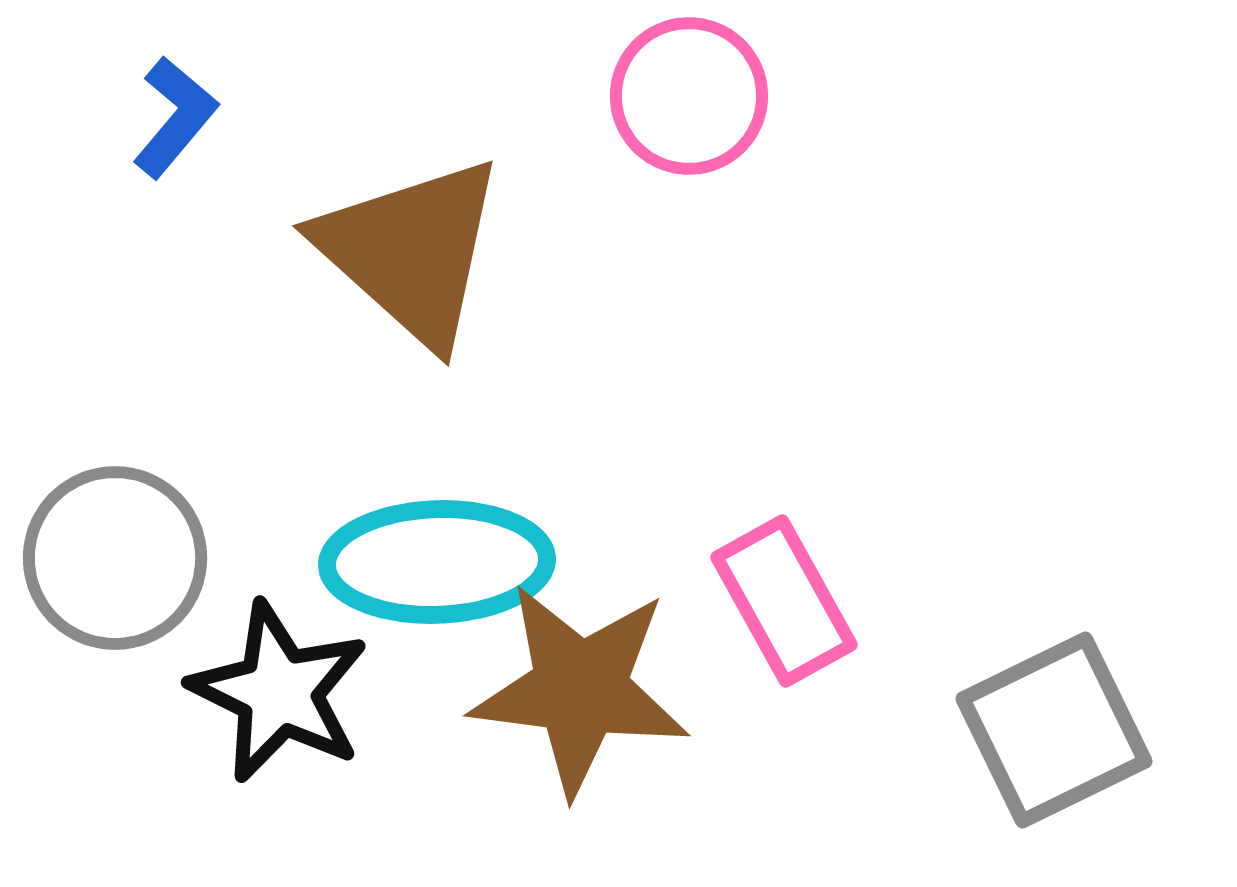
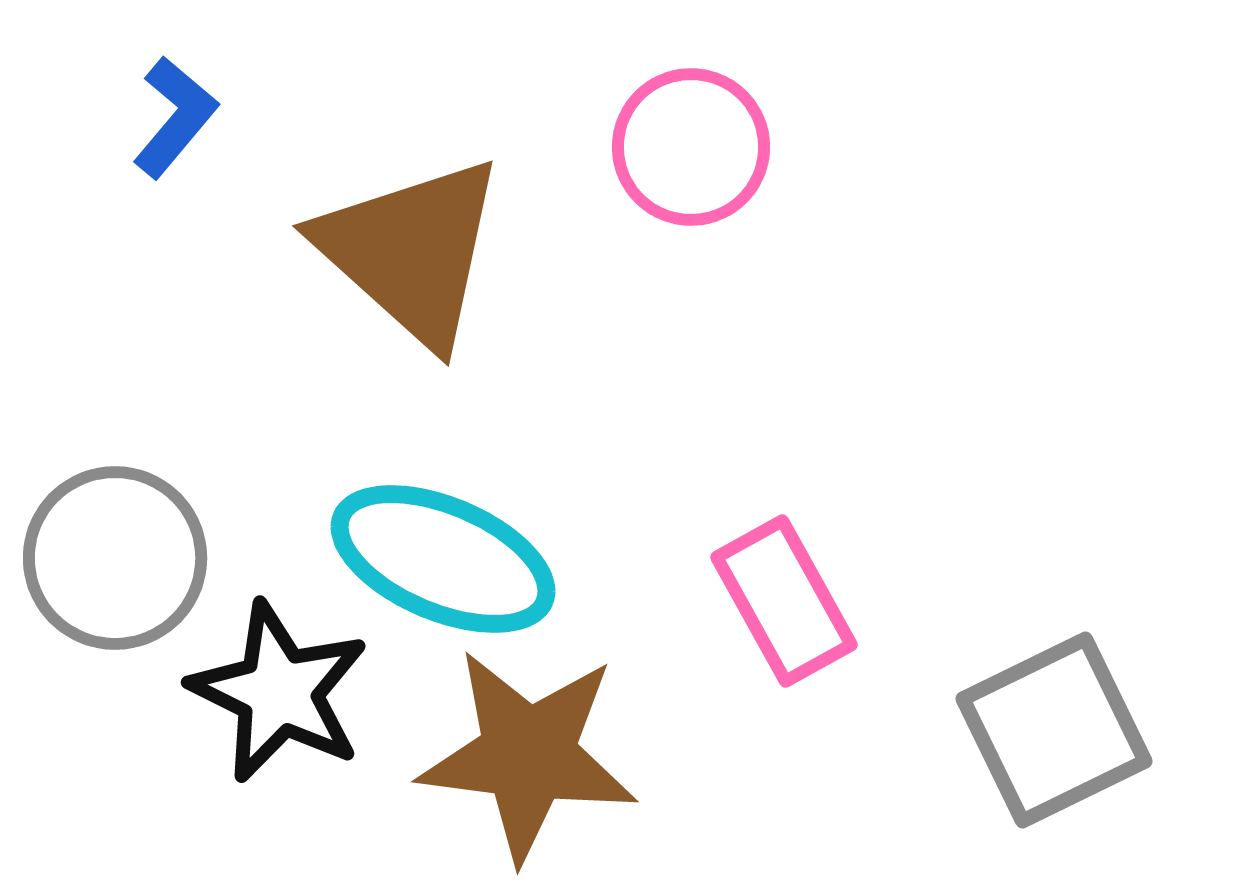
pink circle: moved 2 px right, 51 px down
cyan ellipse: moved 6 px right, 3 px up; rotated 25 degrees clockwise
brown star: moved 52 px left, 66 px down
